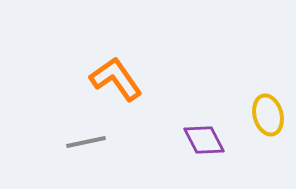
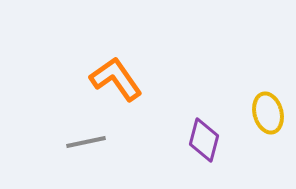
yellow ellipse: moved 2 px up
purple diamond: rotated 42 degrees clockwise
